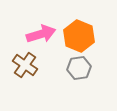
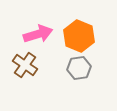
pink arrow: moved 3 px left
